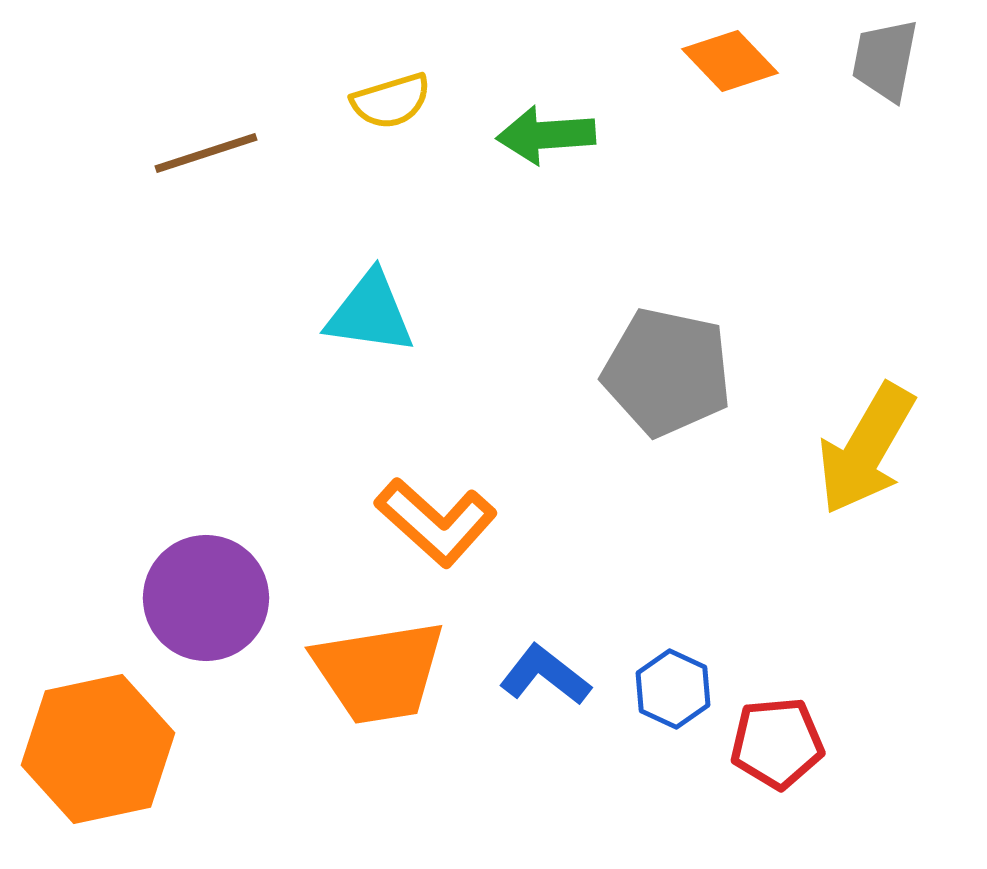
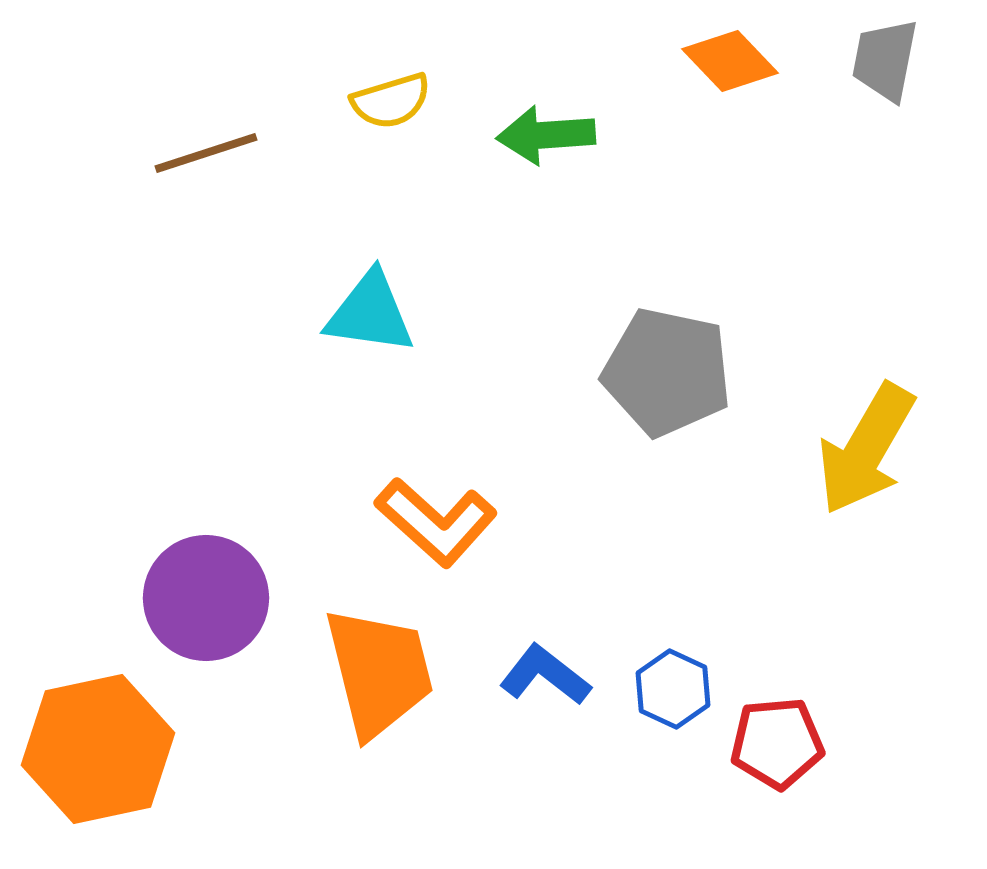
orange trapezoid: rotated 95 degrees counterclockwise
